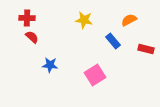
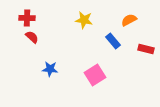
blue star: moved 4 px down
